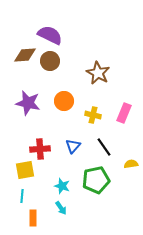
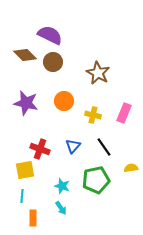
brown diamond: rotated 50 degrees clockwise
brown circle: moved 3 px right, 1 px down
purple star: moved 2 px left
red cross: rotated 24 degrees clockwise
yellow semicircle: moved 4 px down
